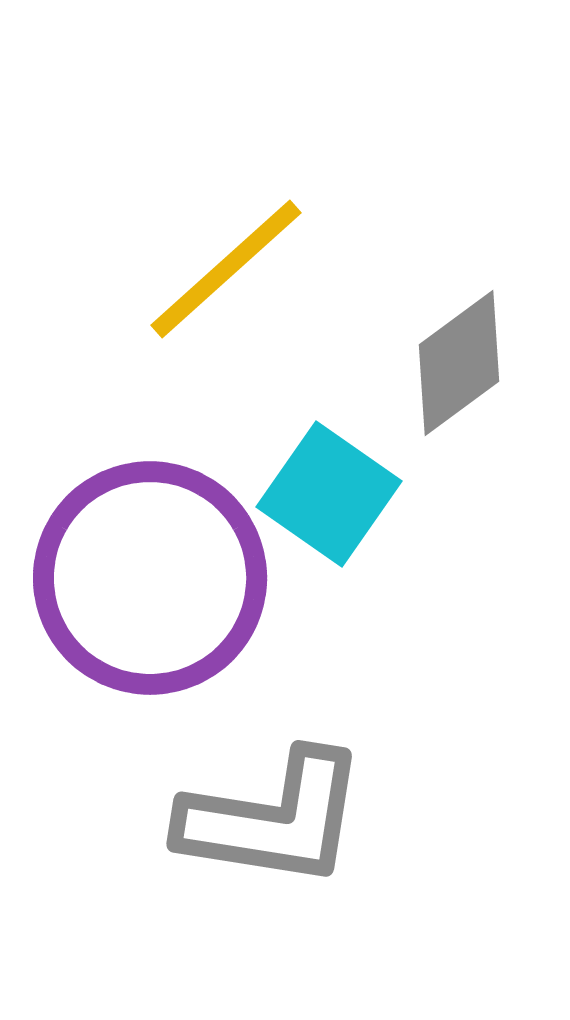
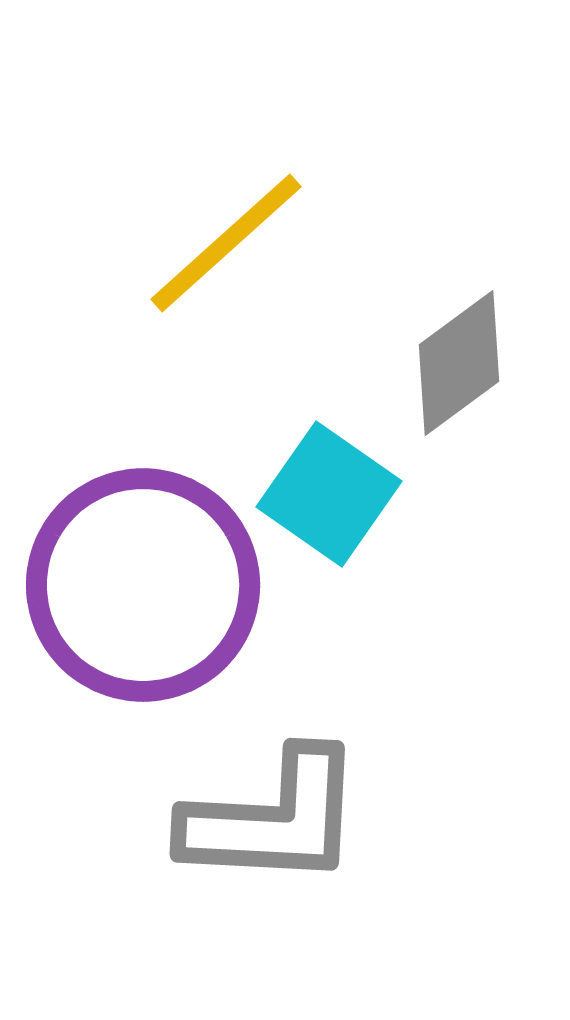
yellow line: moved 26 px up
purple circle: moved 7 px left, 7 px down
gray L-shape: rotated 6 degrees counterclockwise
